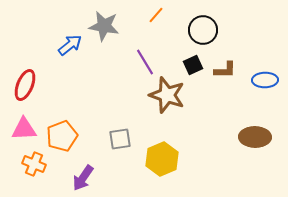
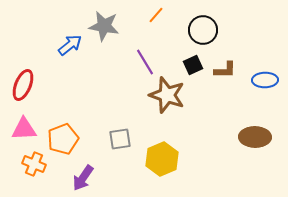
red ellipse: moved 2 px left
orange pentagon: moved 1 px right, 3 px down
